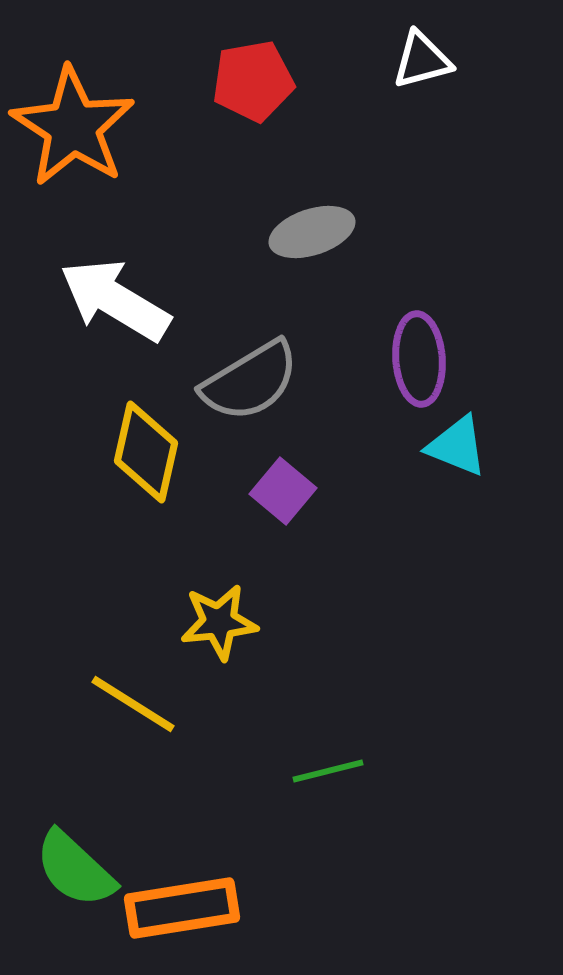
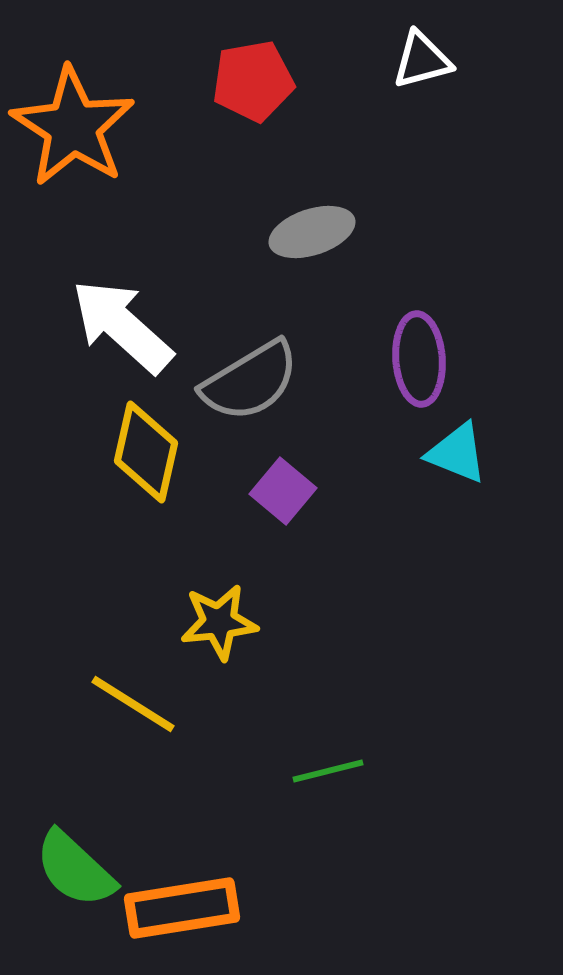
white arrow: moved 7 px right, 26 px down; rotated 11 degrees clockwise
cyan triangle: moved 7 px down
